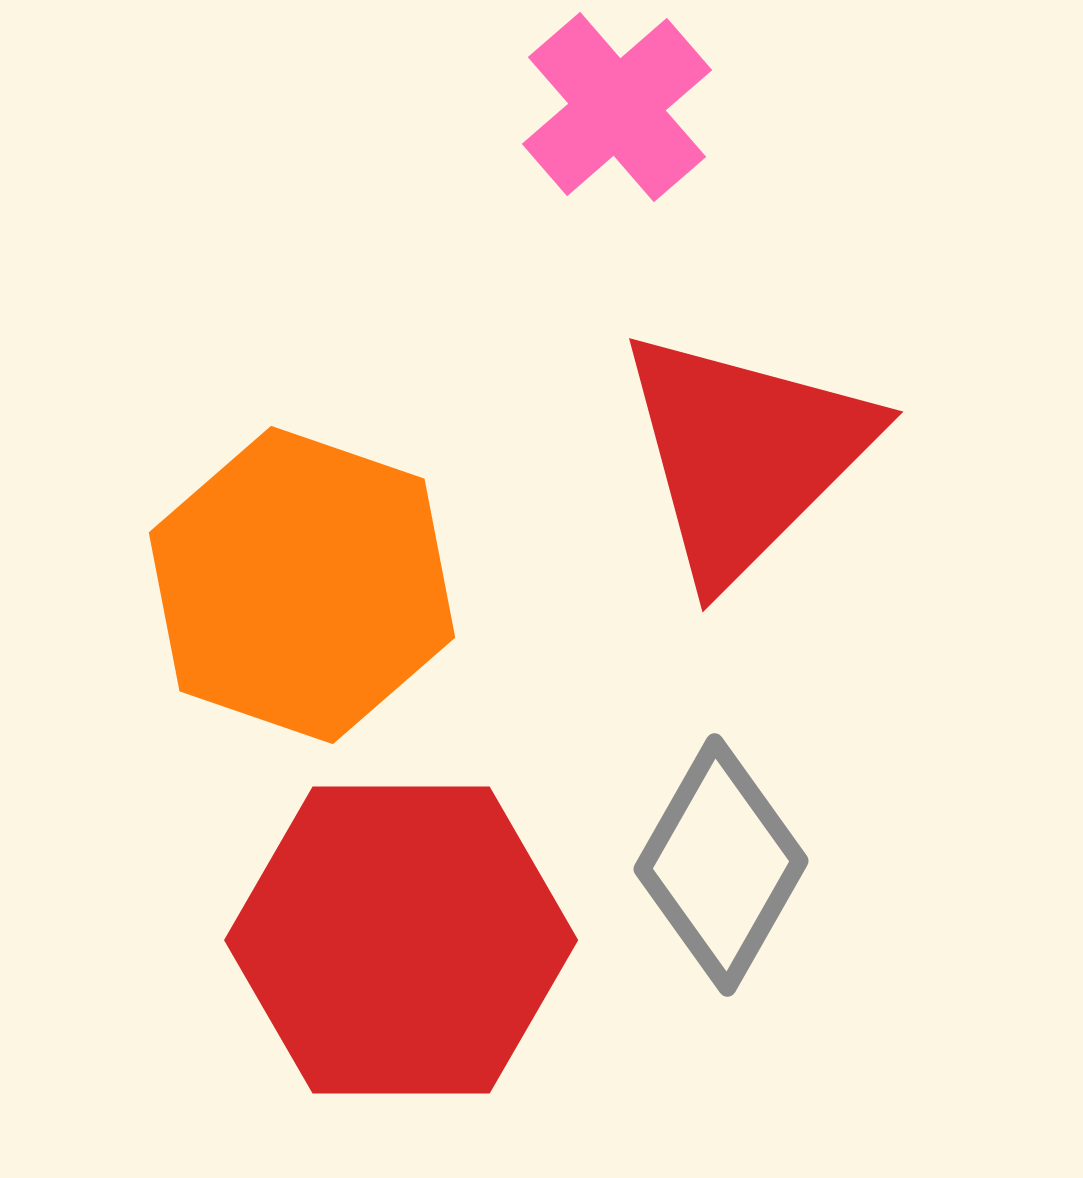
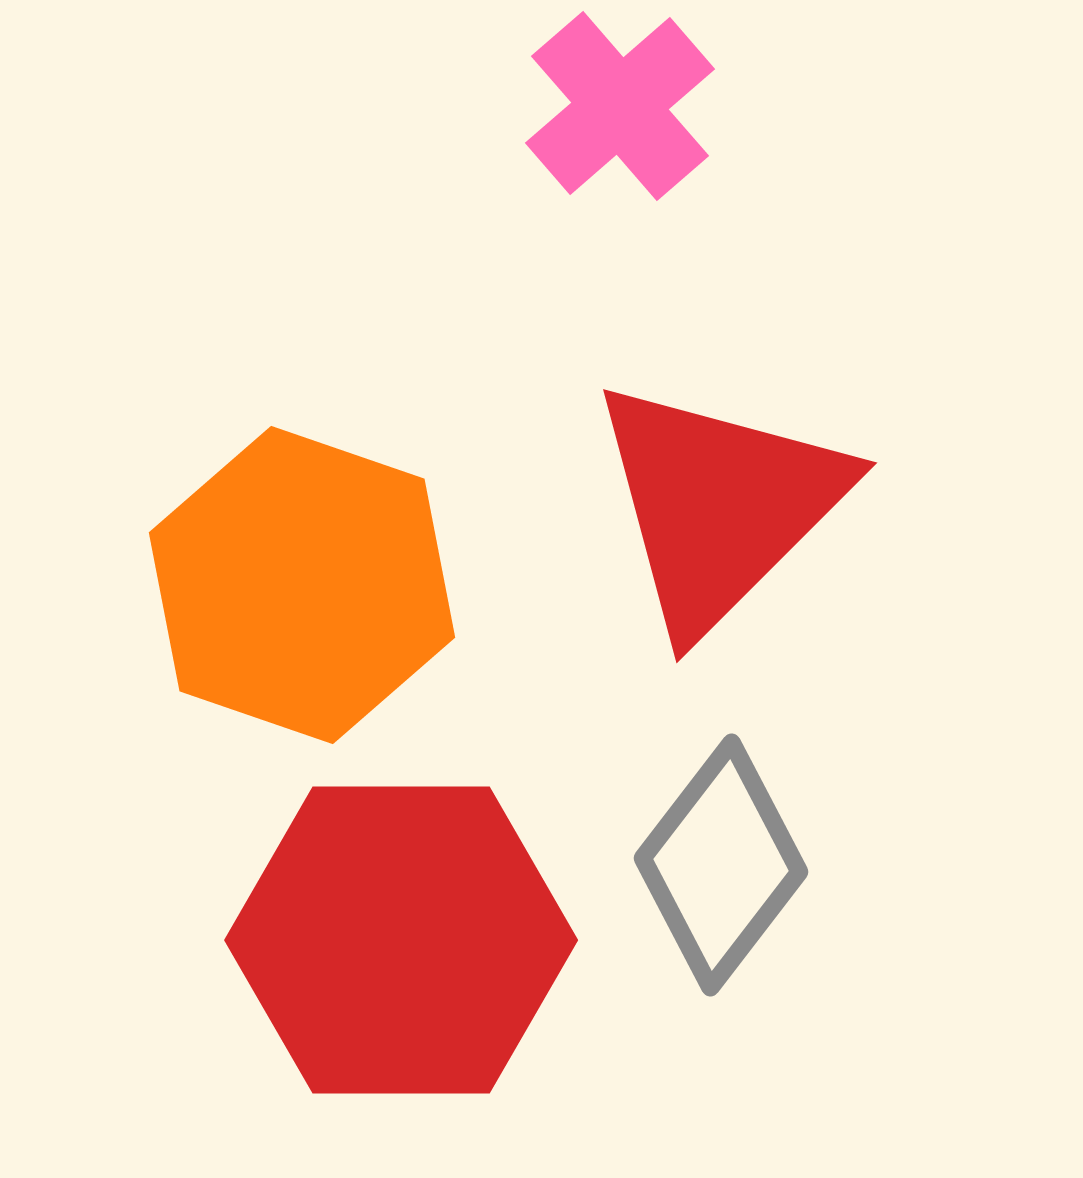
pink cross: moved 3 px right, 1 px up
red triangle: moved 26 px left, 51 px down
gray diamond: rotated 8 degrees clockwise
